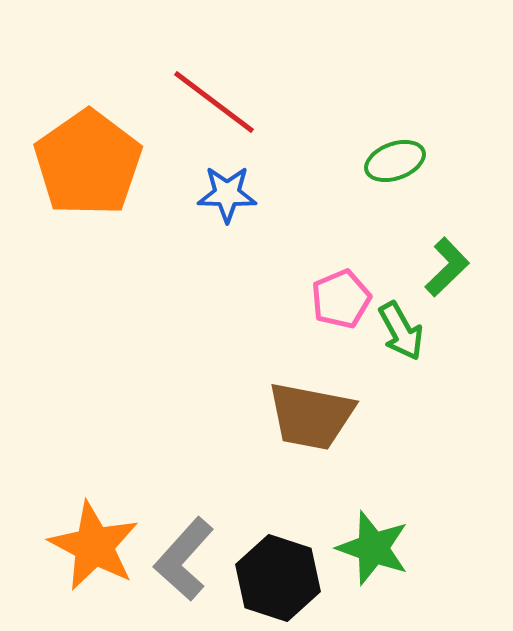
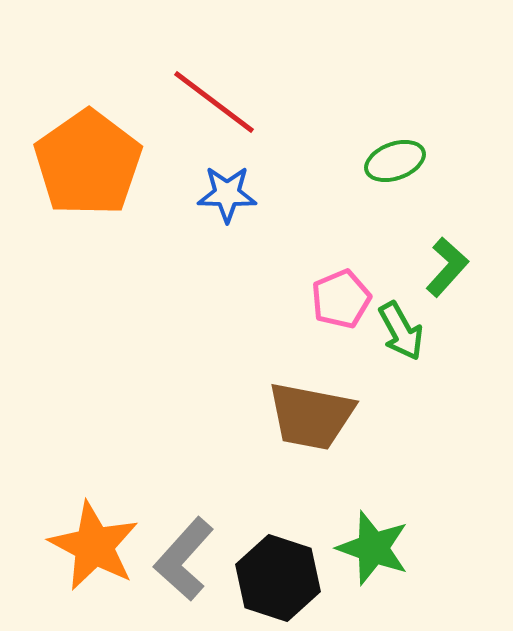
green L-shape: rotated 4 degrees counterclockwise
